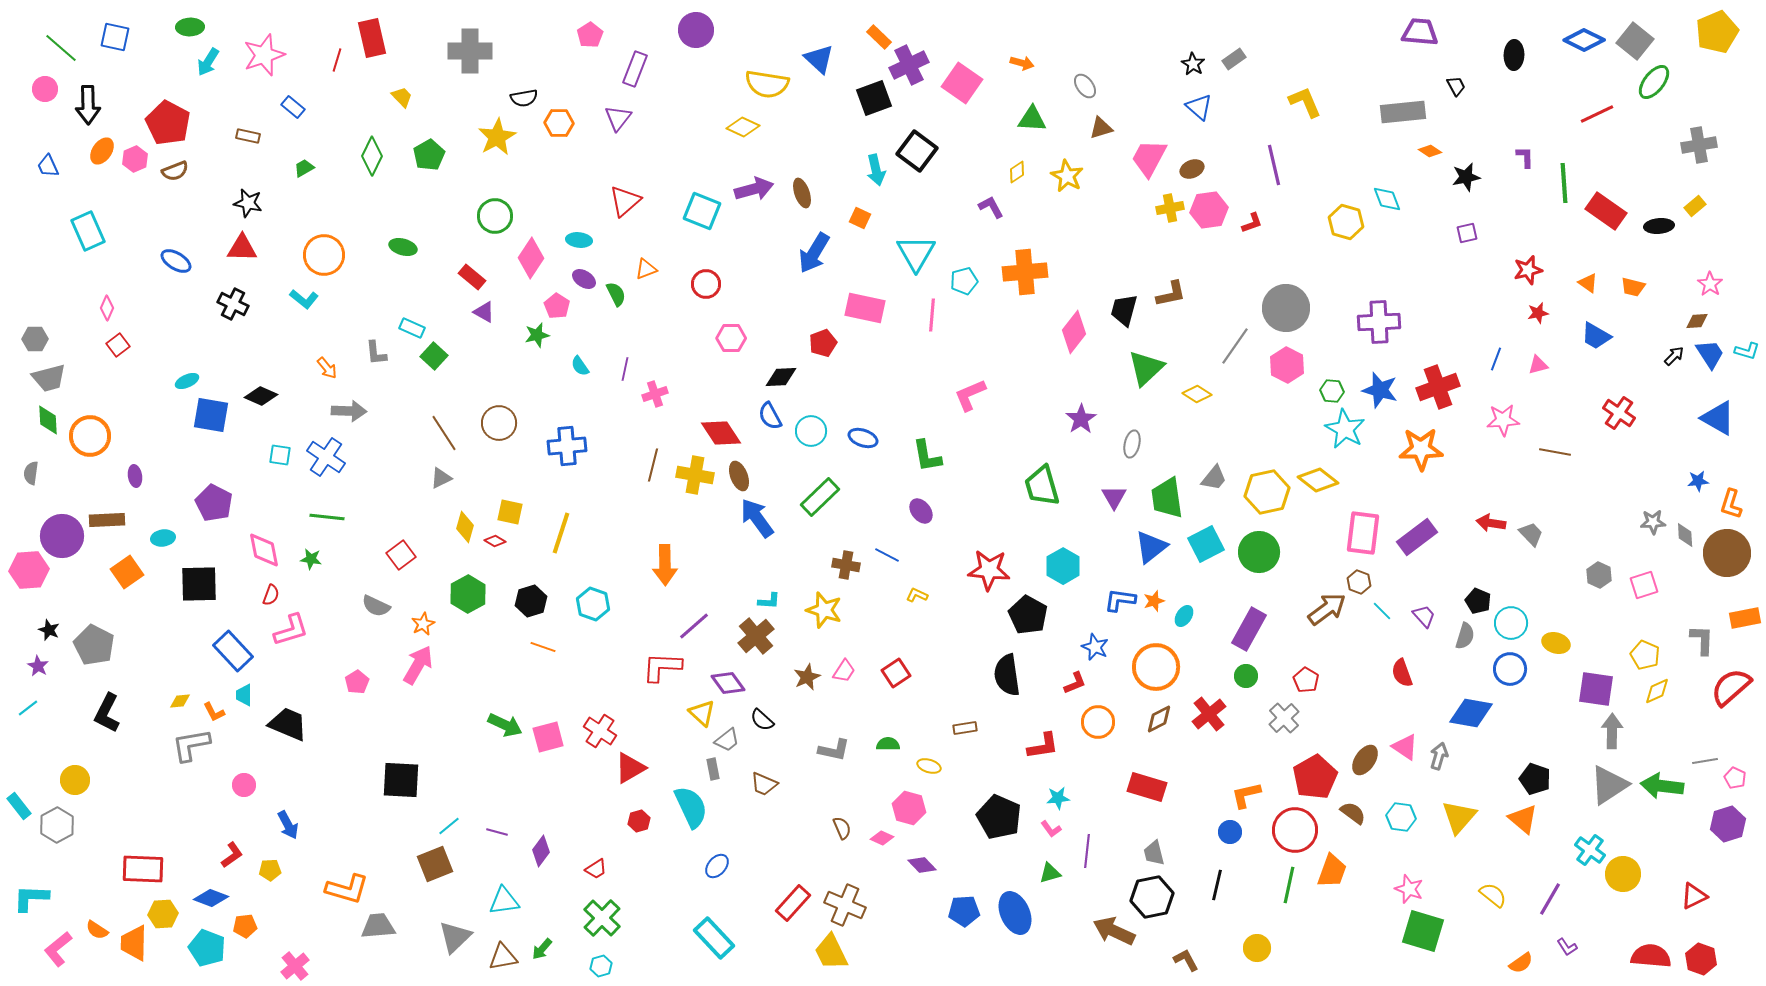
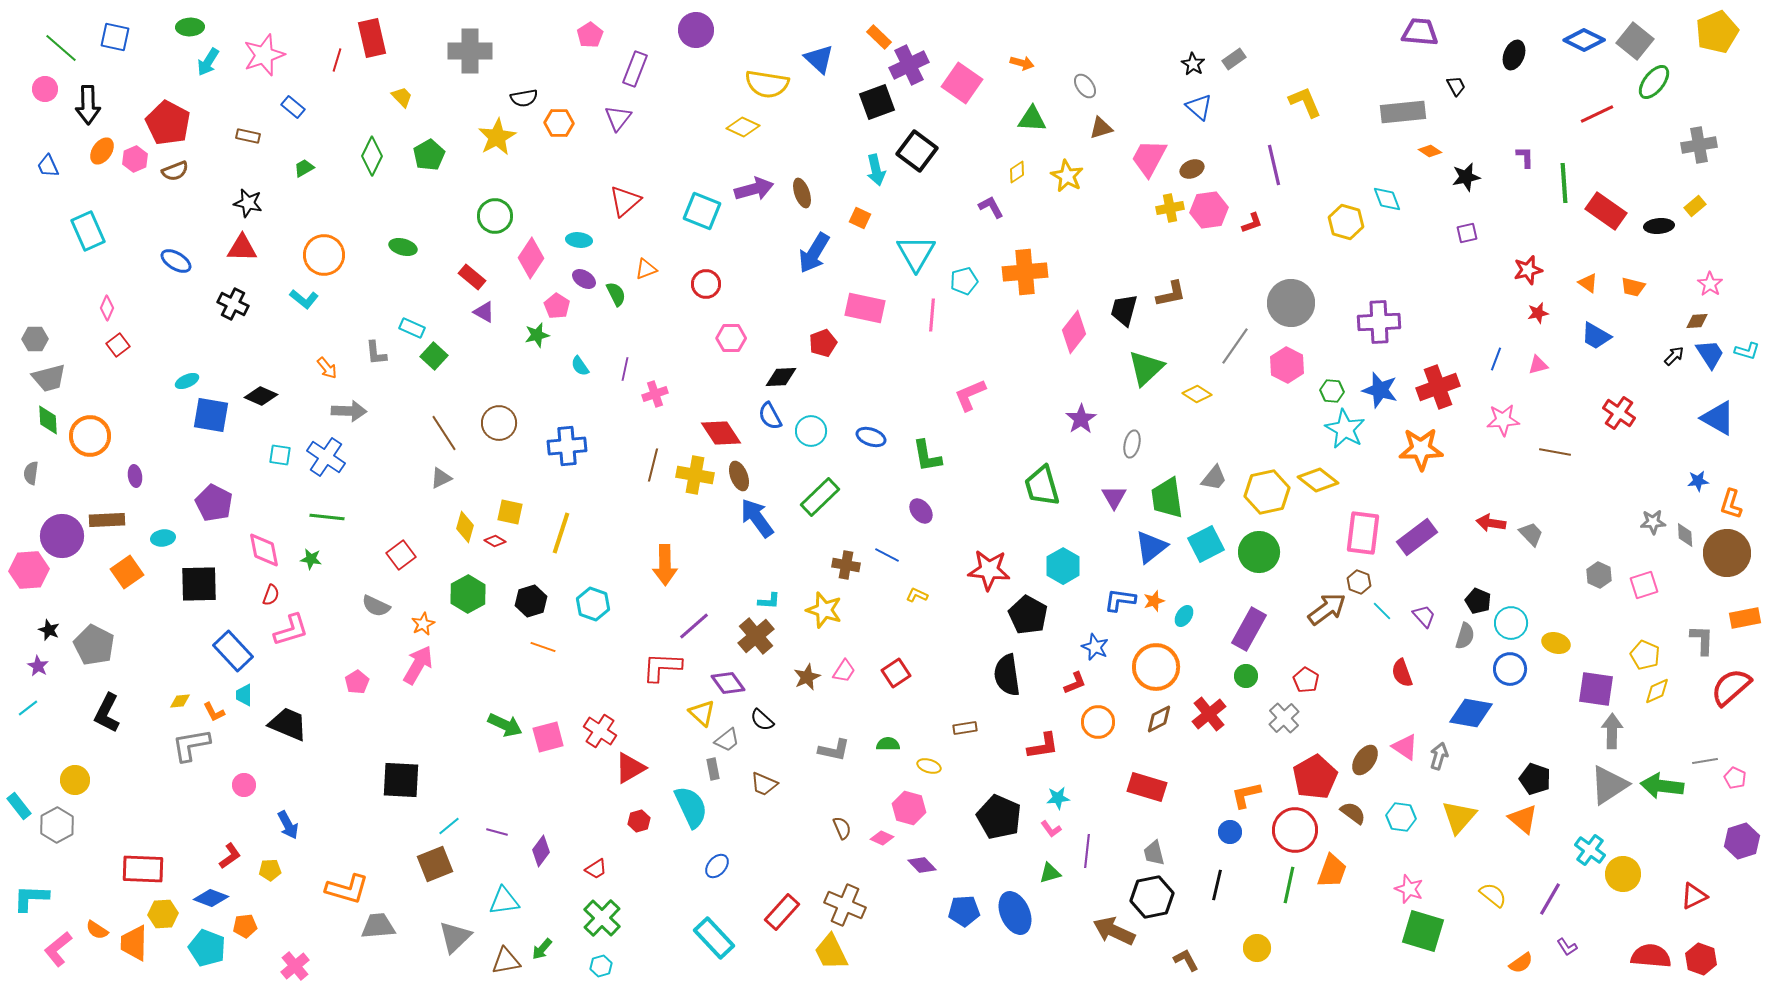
black ellipse at (1514, 55): rotated 20 degrees clockwise
black square at (874, 98): moved 3 px right, 4 px down
gray circle at (1286, 308): moved 5 px right, 5 px up
blue ellipse at (863, 438): moved 8 px right, 1 px up
purple hexagon at (1728, 824): moved 14 px right, 17 px down
red L-shape at (232, 855): moved 2 px left, 1 px down
red rectangle at (793, 903): moved 11 px left, 9 px down
brown triangle at (503, 957): moved 3 px right, 4 px down
